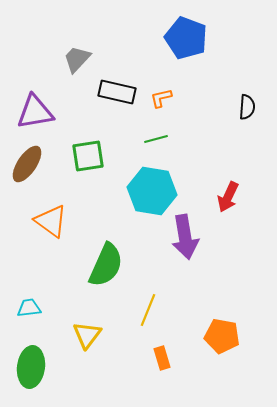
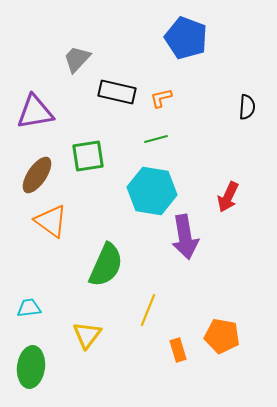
brown ellipse: moved 10 px right, 11 px down
orange rectangle: moved 16 px right, 8 px up
